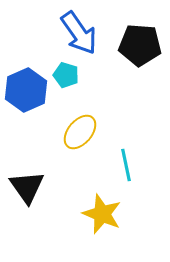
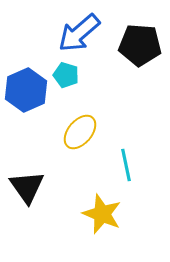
blue arrow: rotated 84 degrees clockwise
